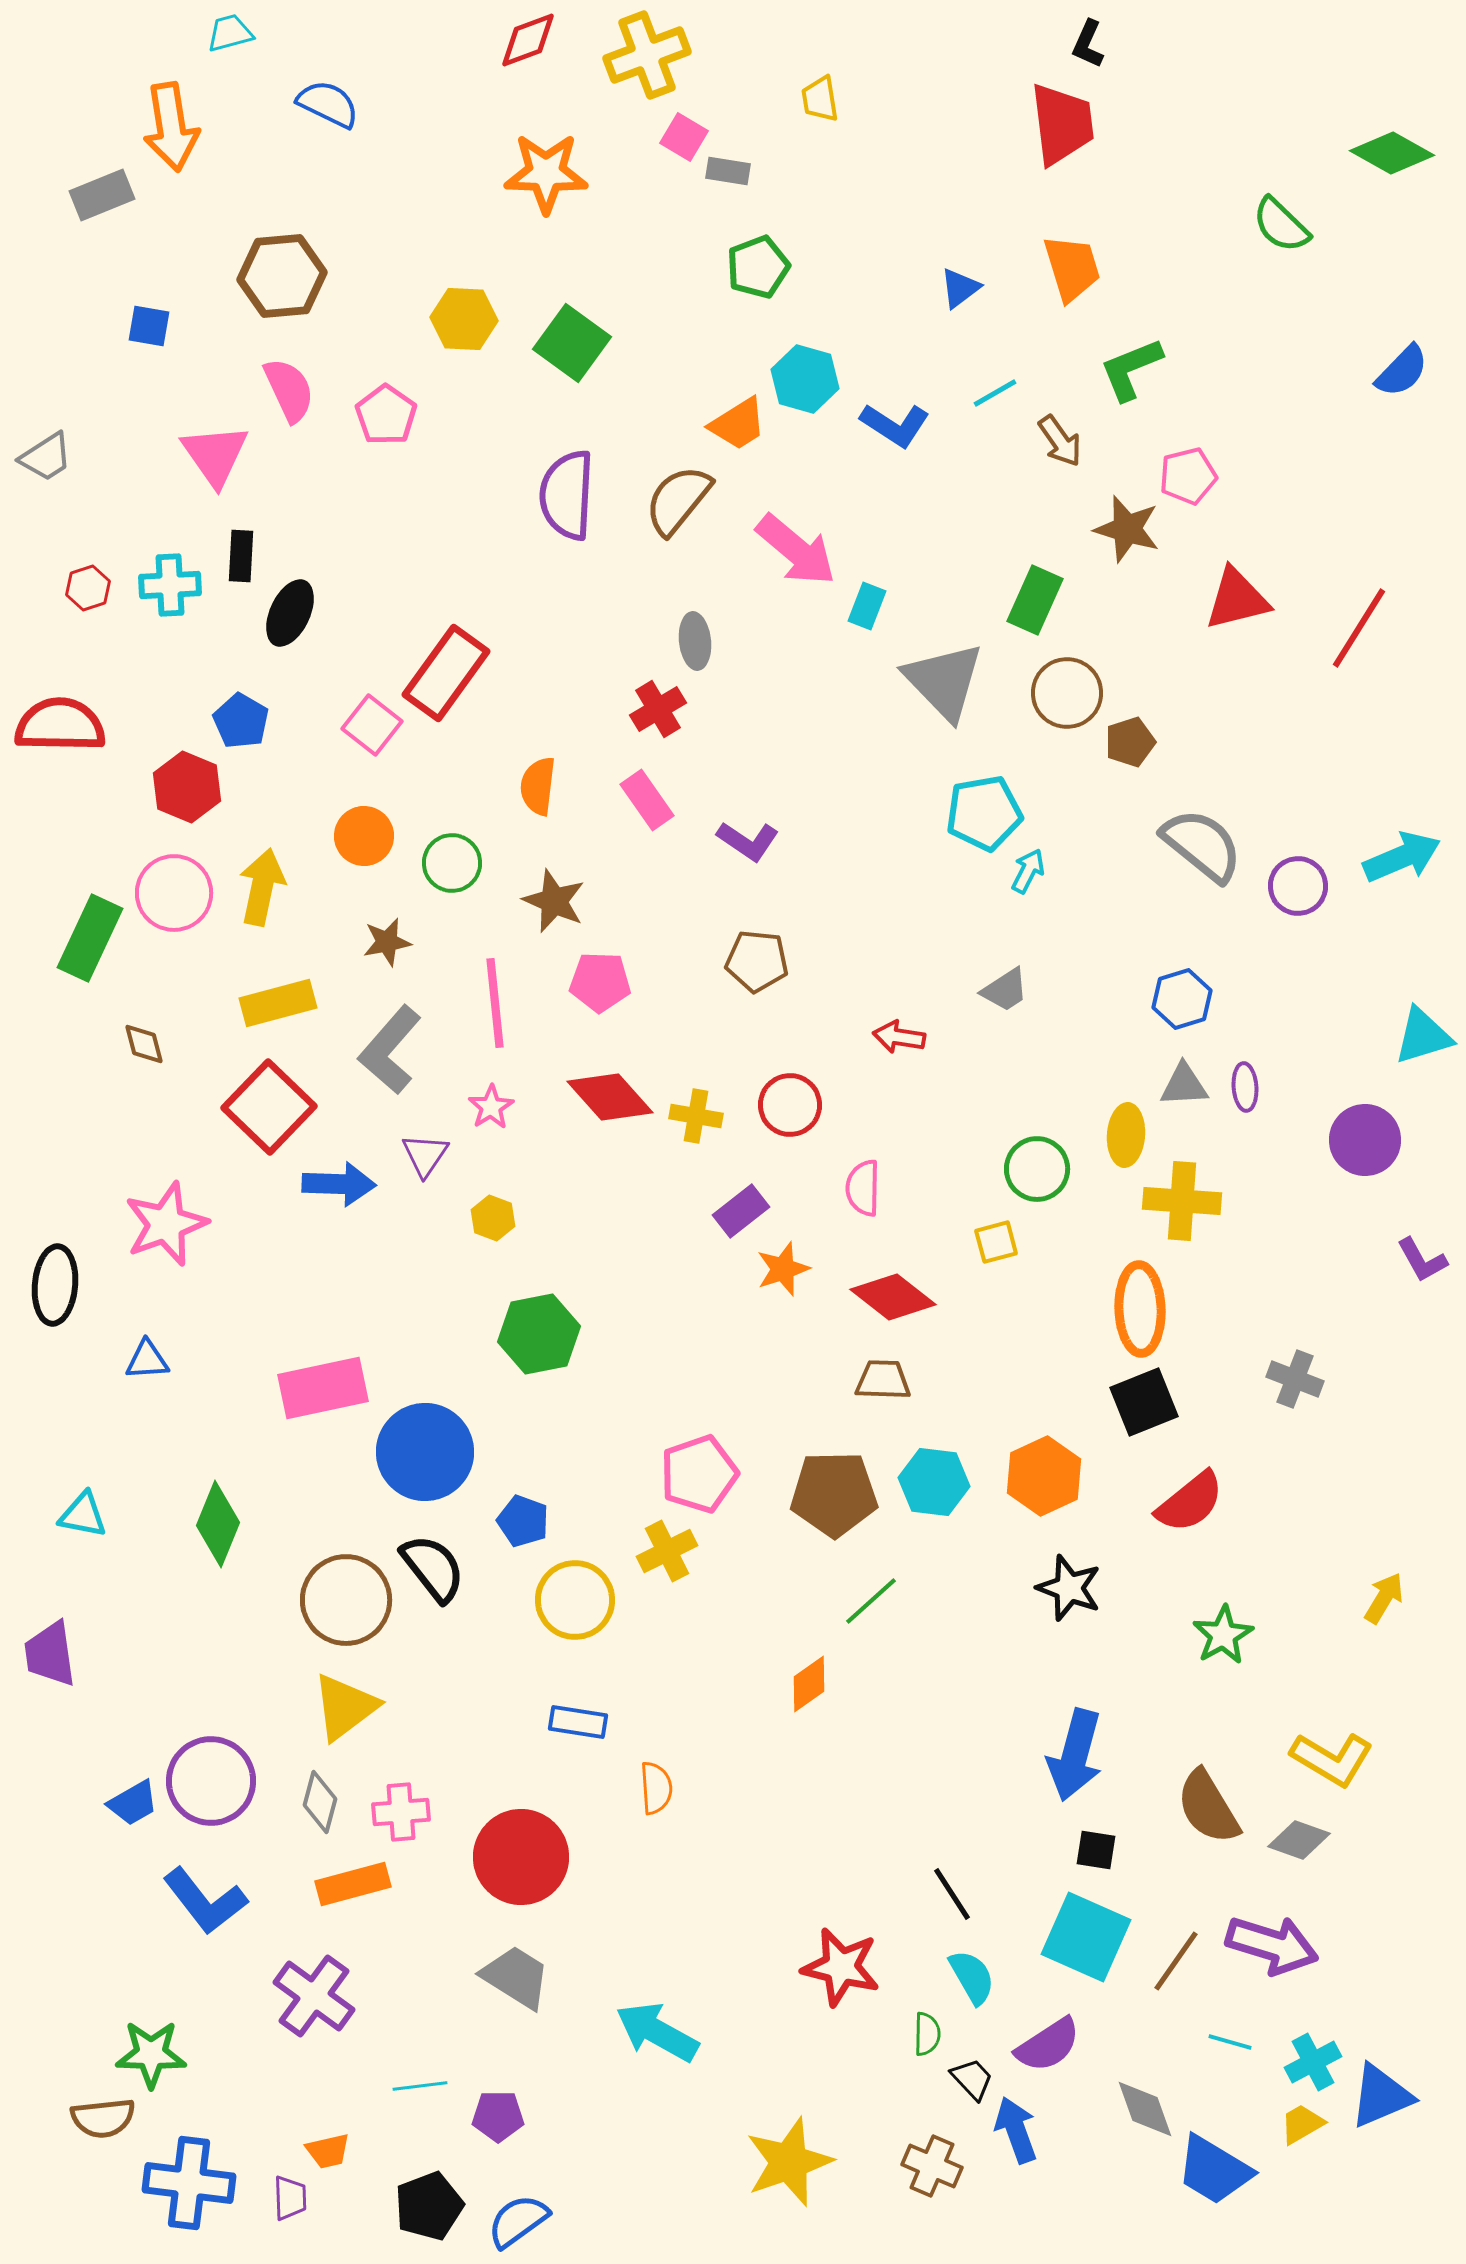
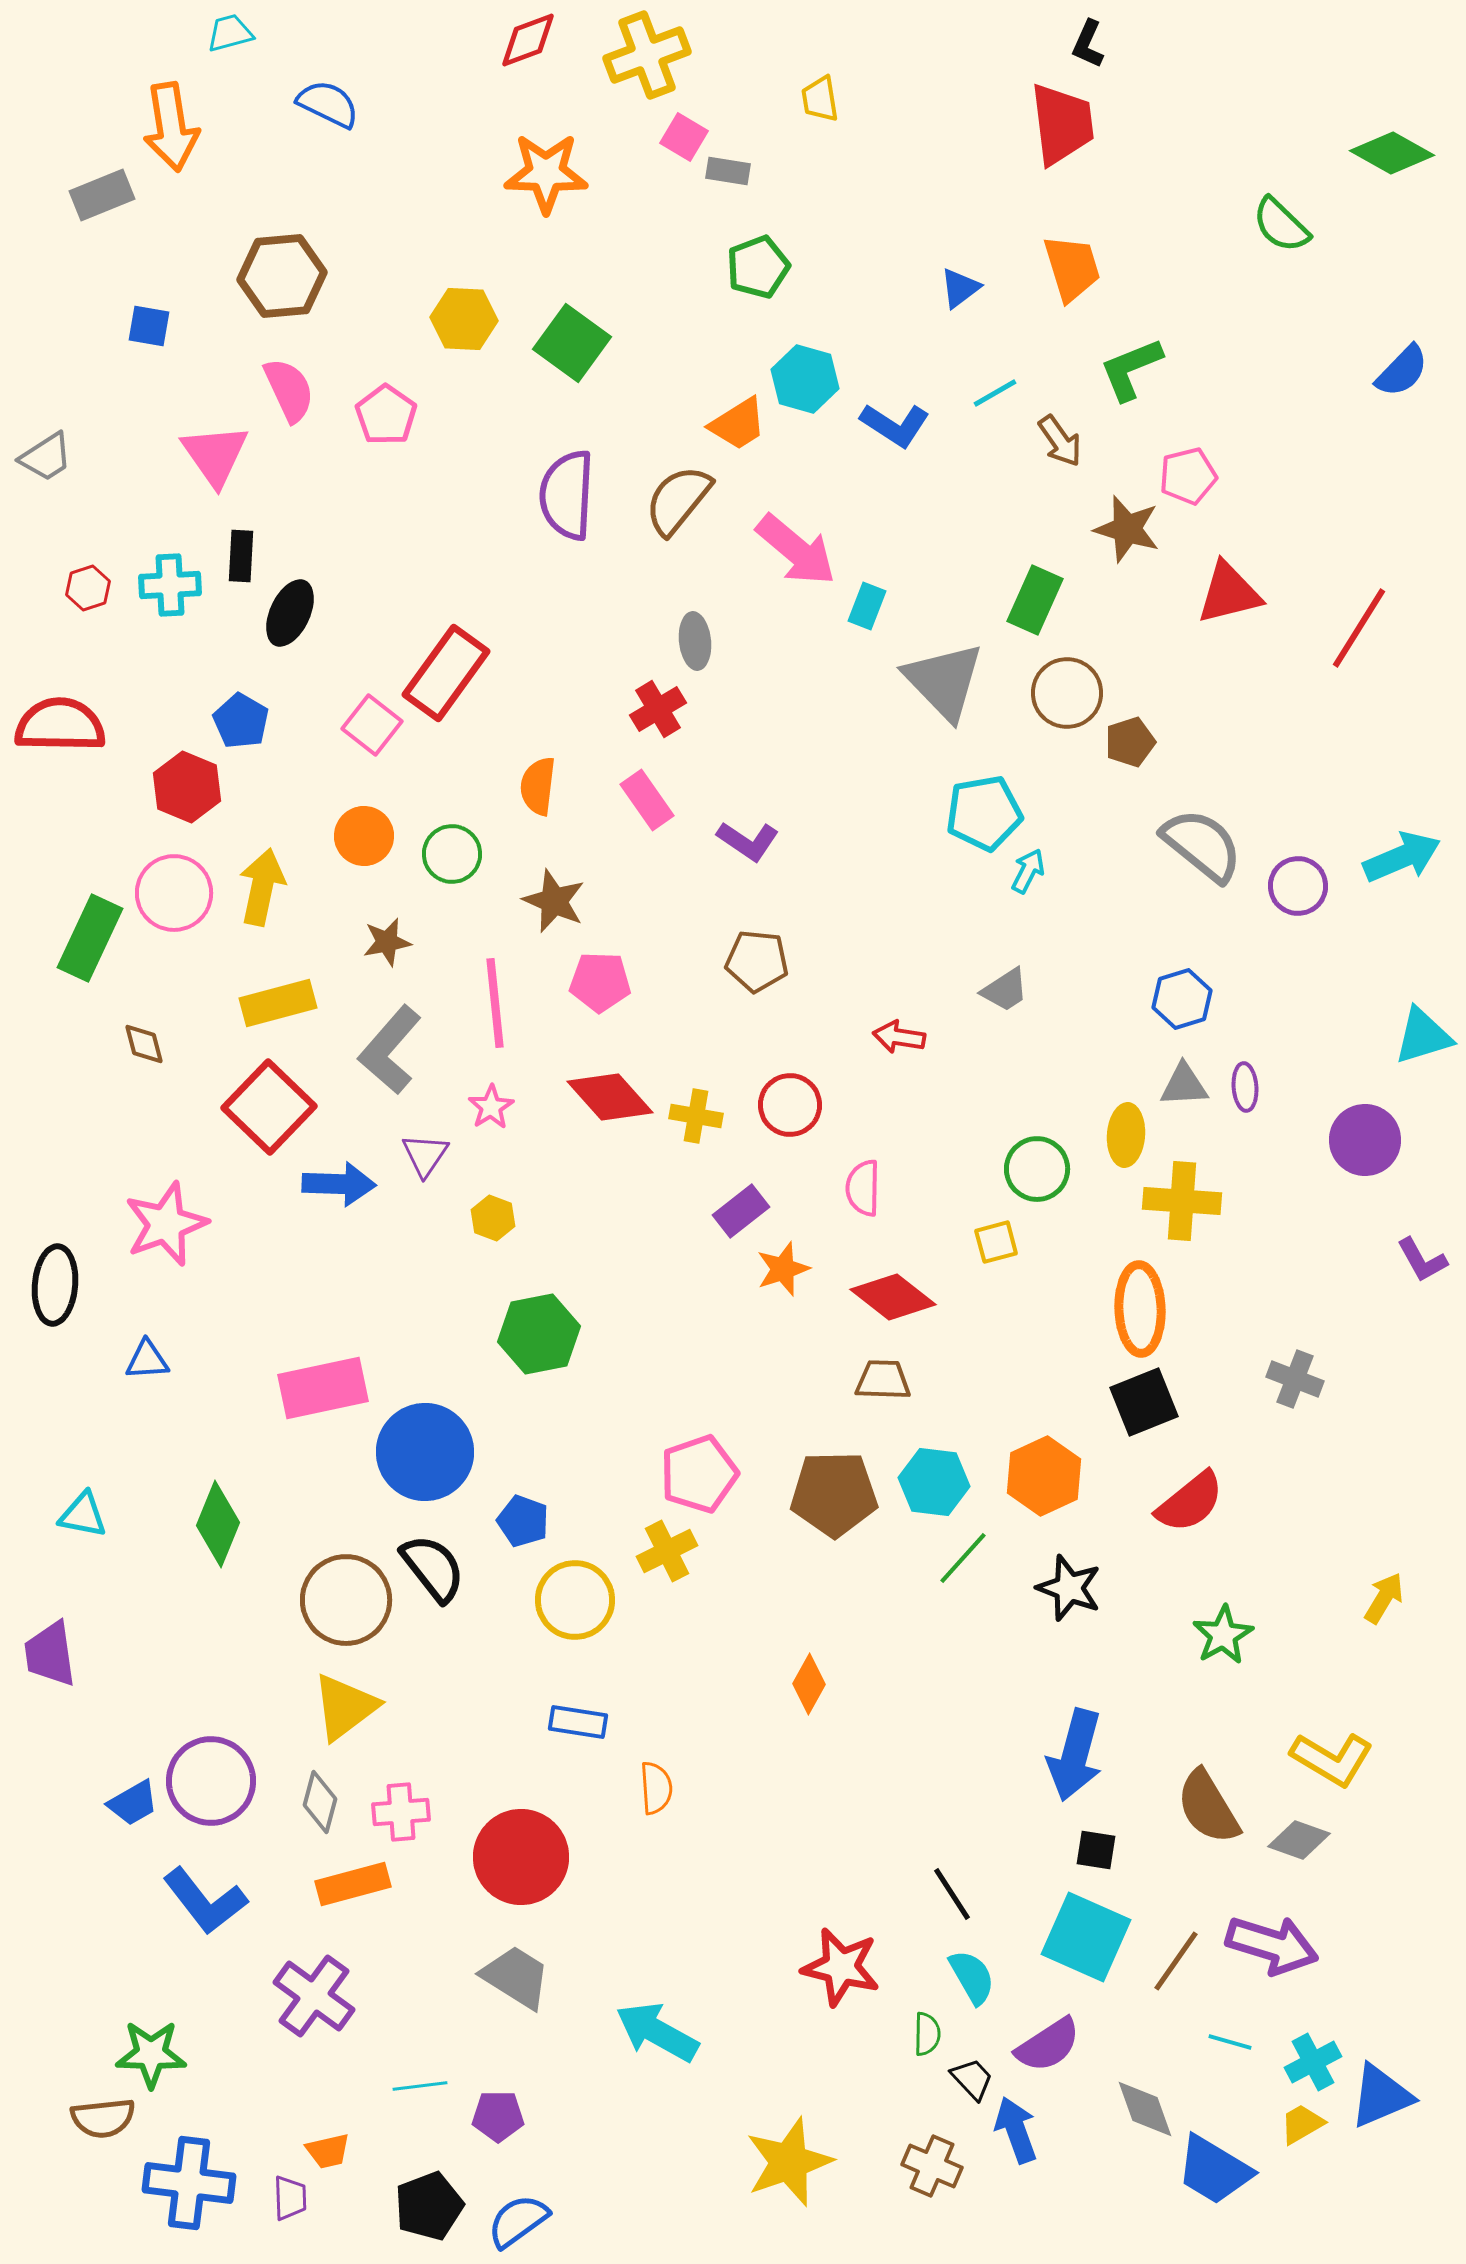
red triangle at (1237, 599): moved 8 px left, 6 px up
green circle at (452, 863): moved 9 px up
green line at (871, 1601): moved 92 px right, 43 px up; rotated 6 degrees counterclockwise
orange diamond at (809, 1684): rotated 26 degrees counterclockwise
